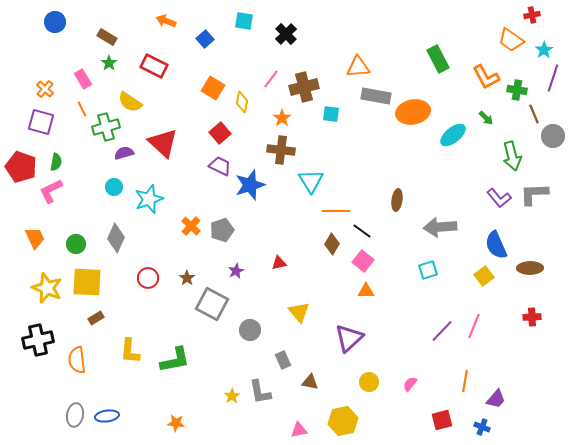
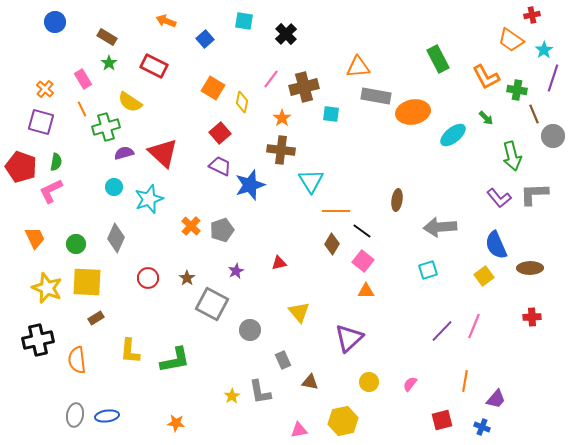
red triangle at (163, 143): moved 10 px down
